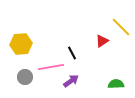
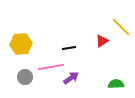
black line: moved 3 px left, 5 px up; rotated 72 degrees counterclockwise
purple arrow: moved 3 px up
